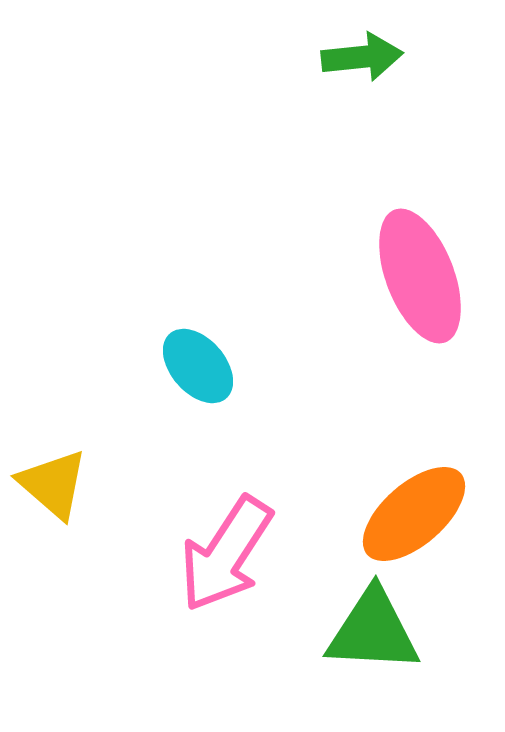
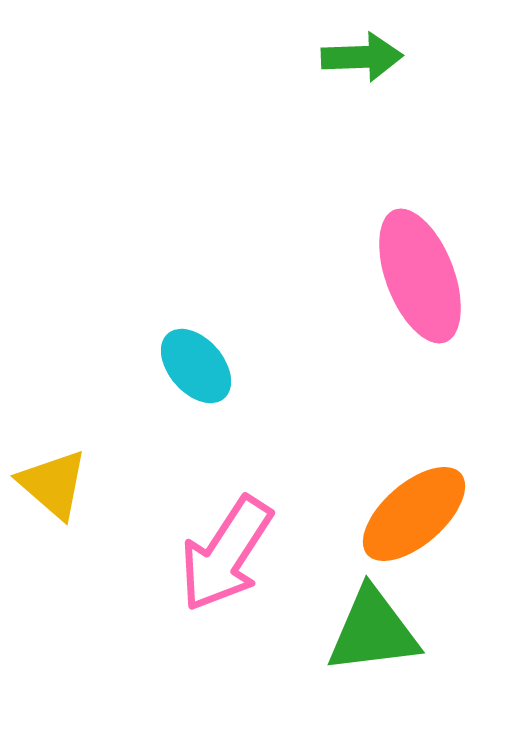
green arrow: rotated 4 degrees clockwise
cyan ellipse: moved 2 px left
green triangle: rotated 10 degrees counterclockwise
